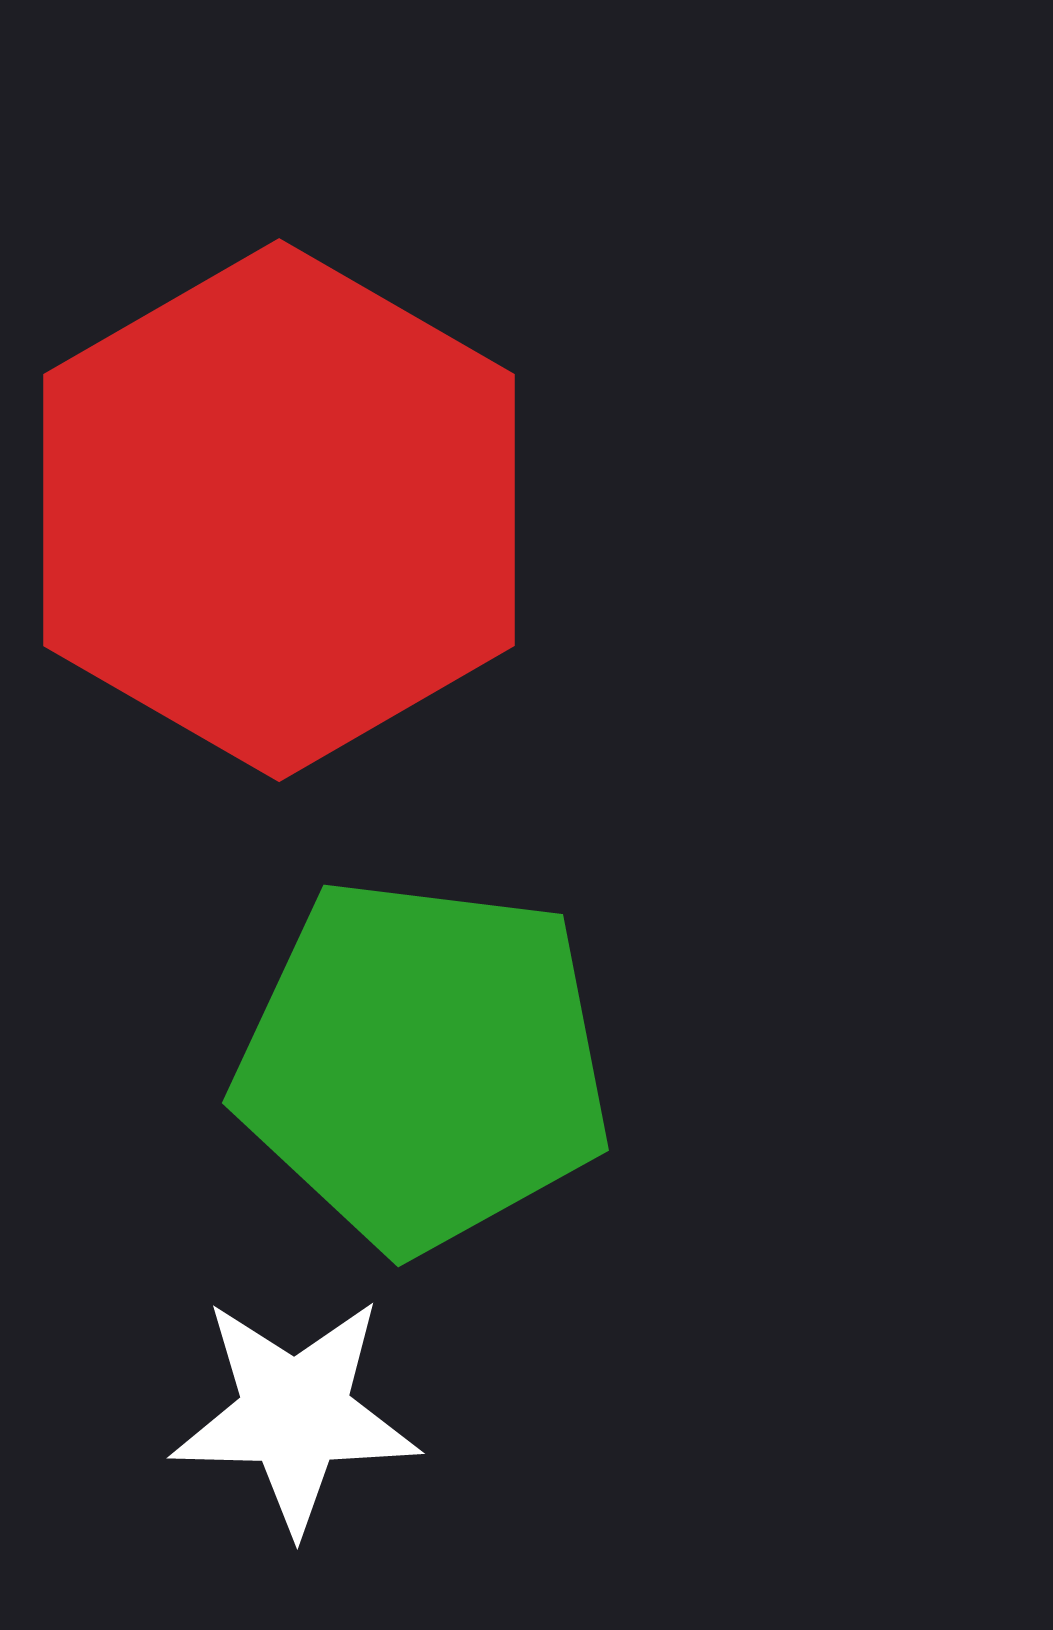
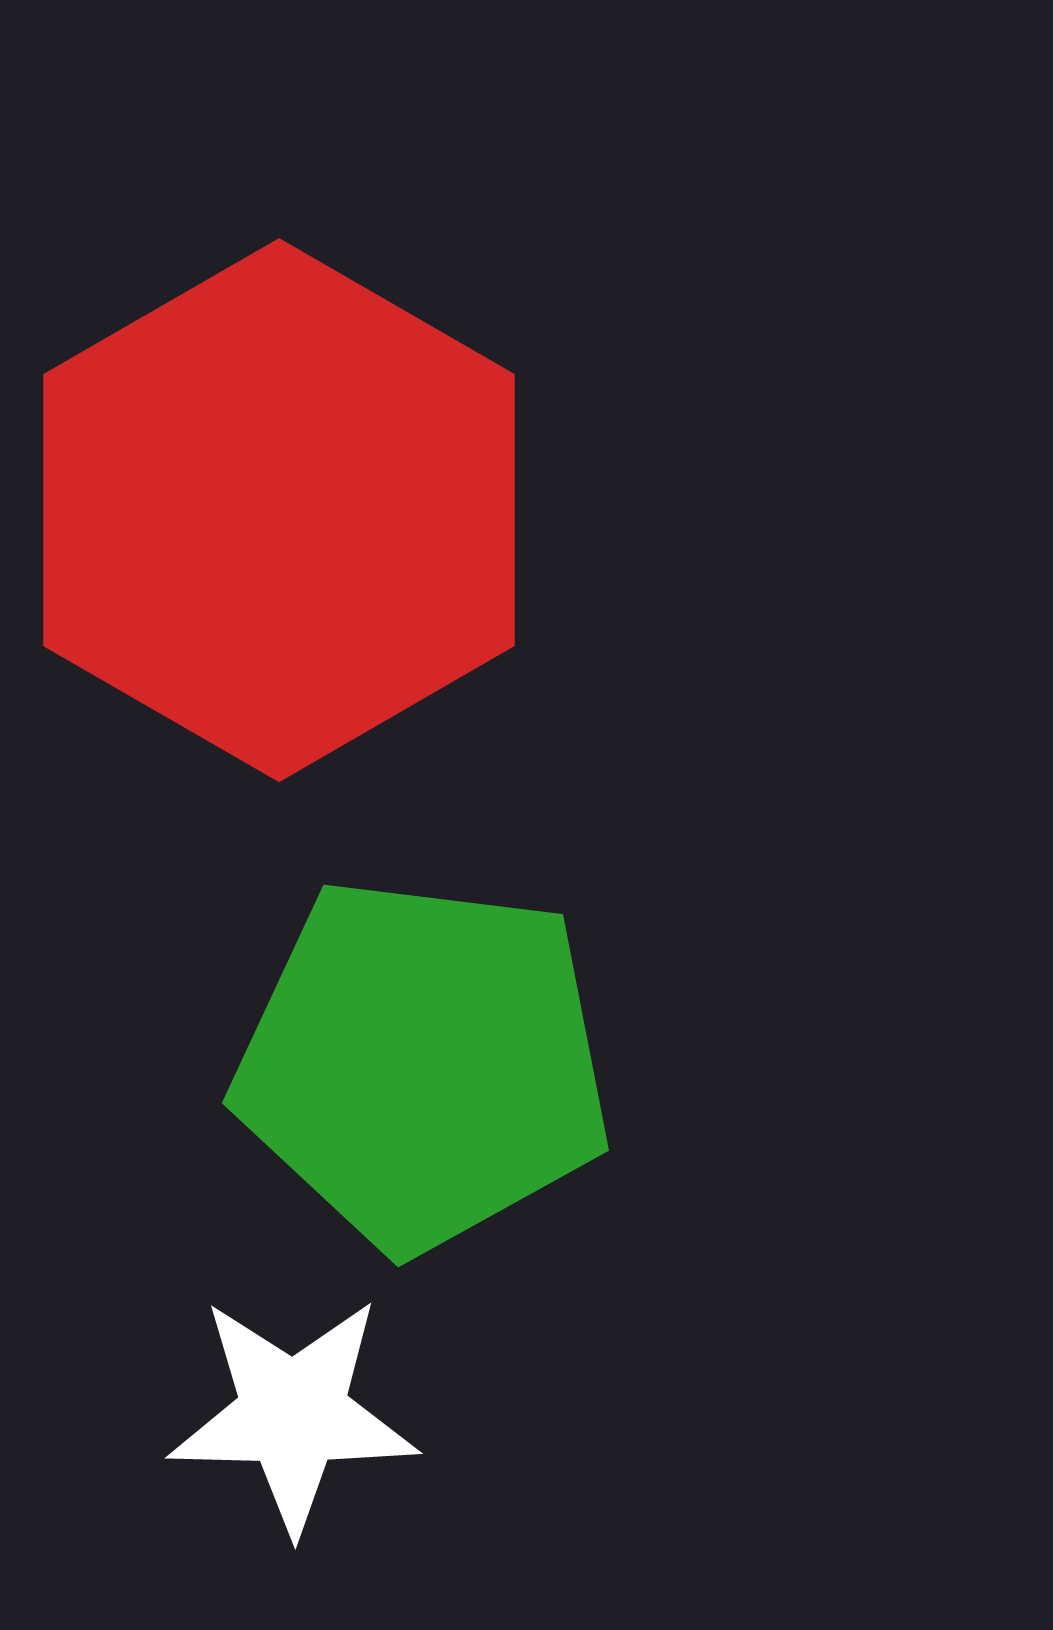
white star: moved 2 px left
